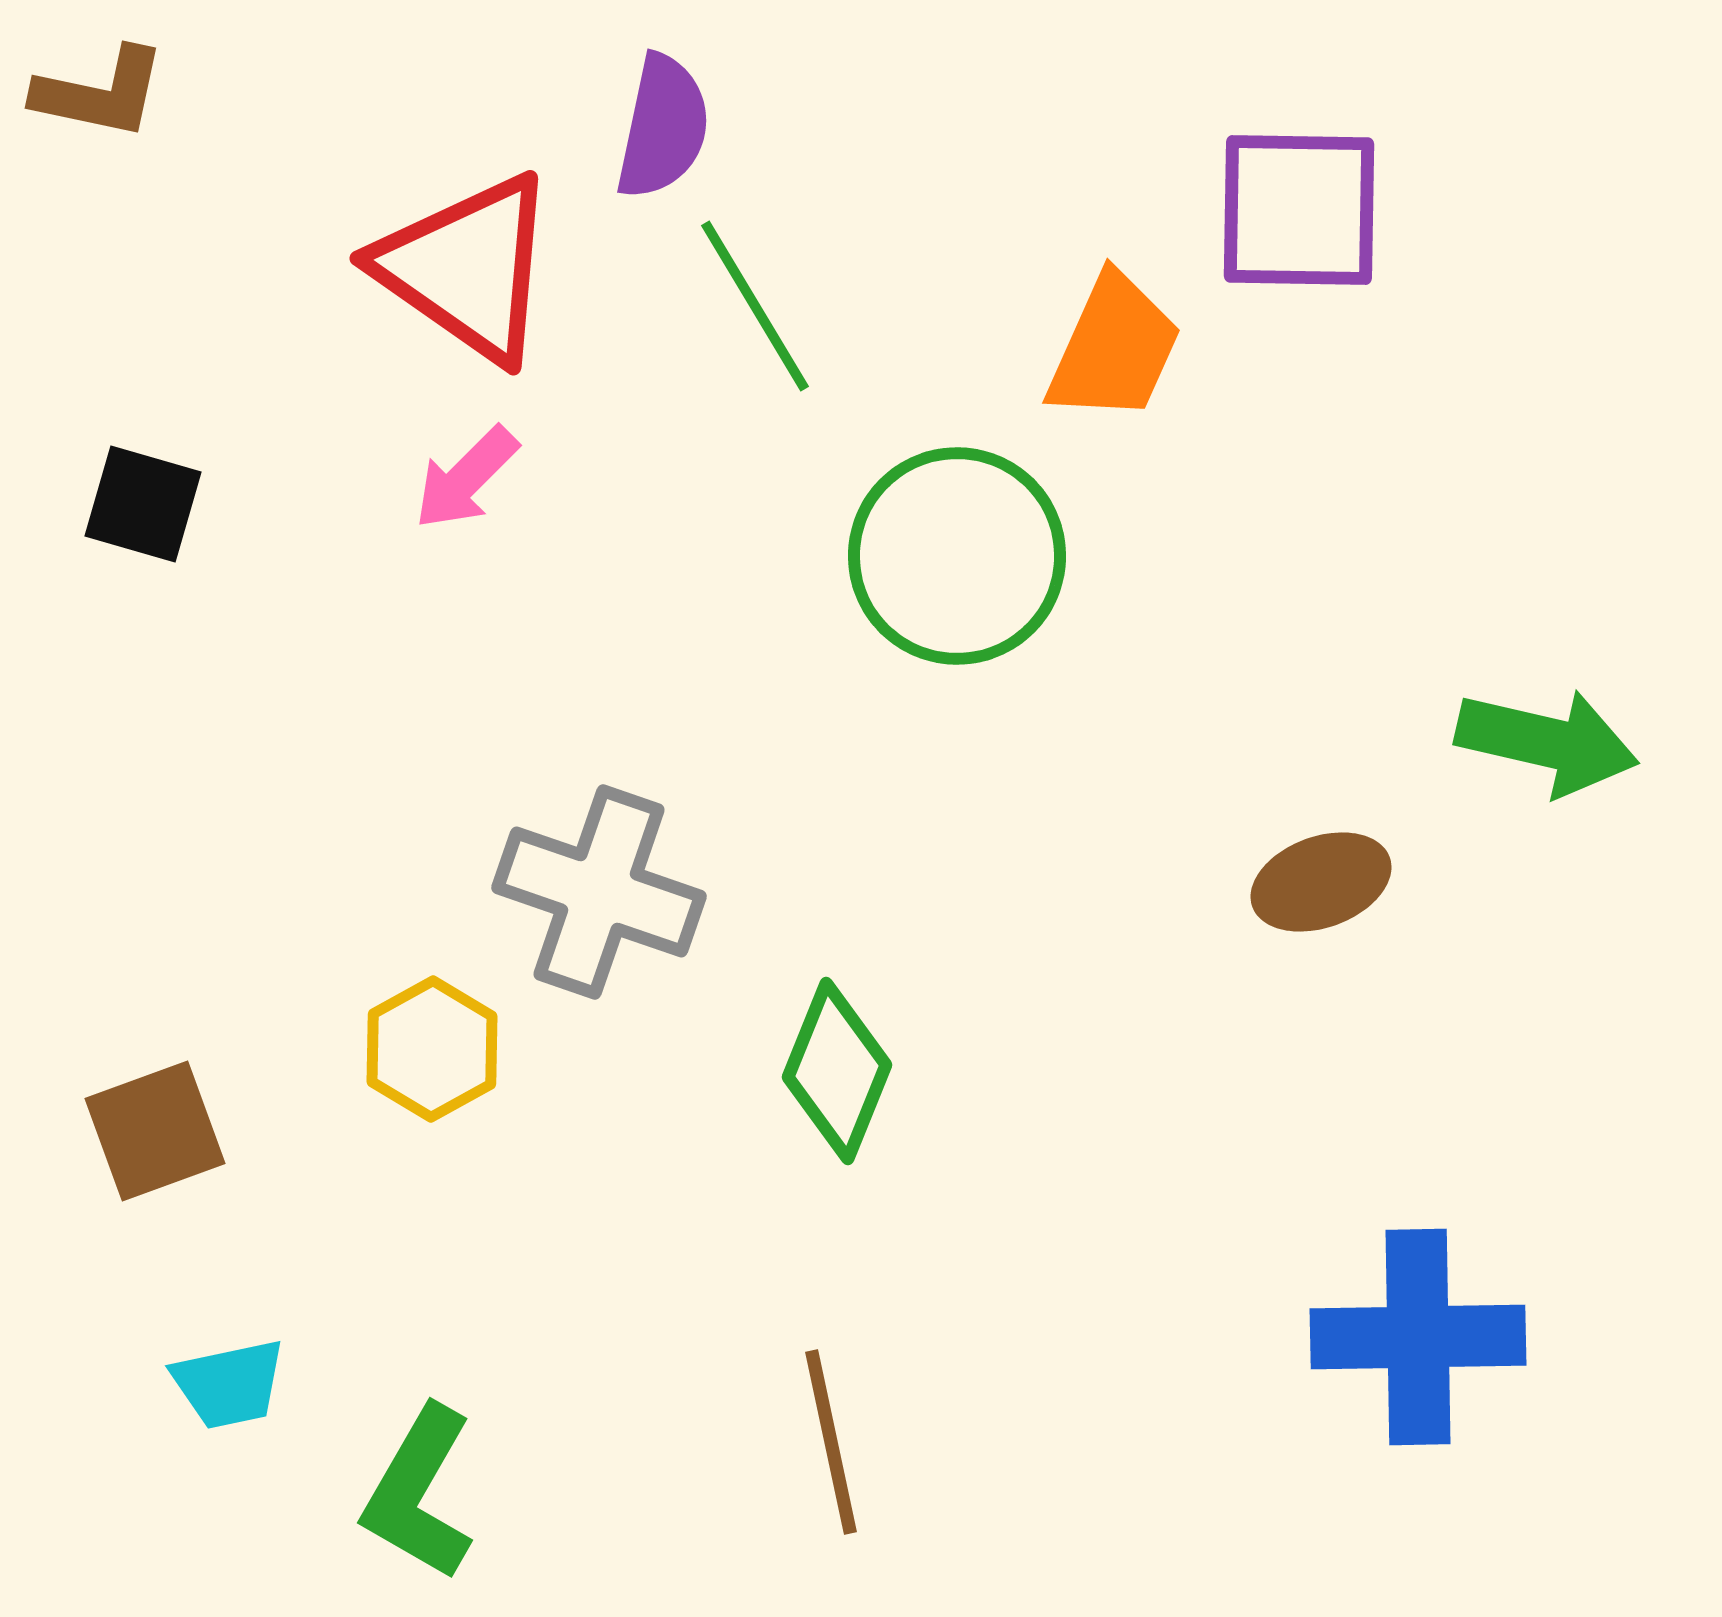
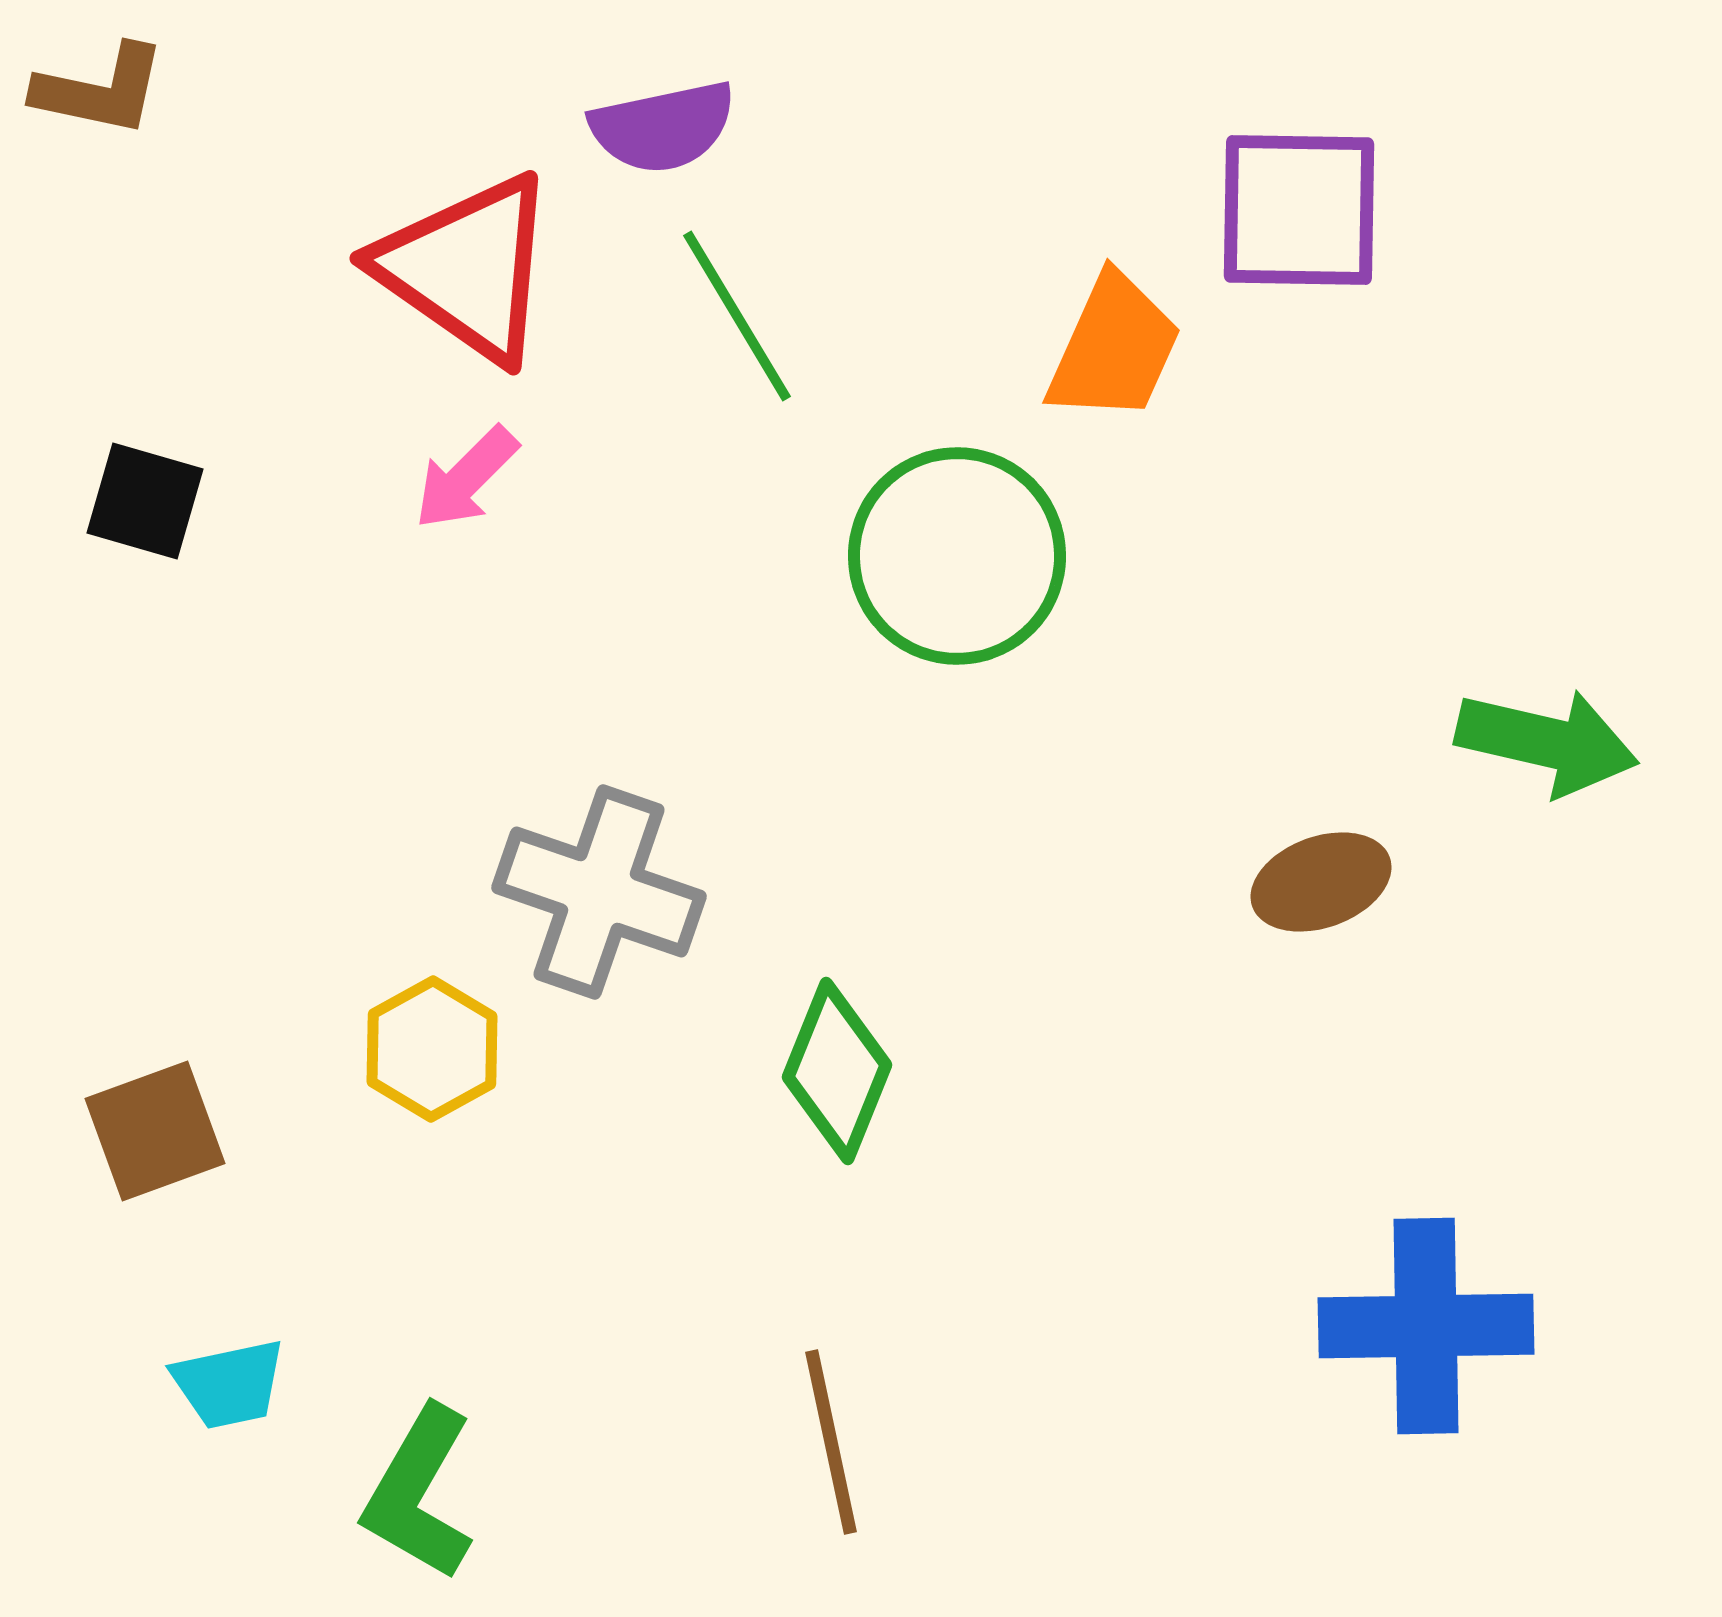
brown L-shape: moved 3 px up
purple semicircle: rotated 66 degrees clockwise
green line: moved 18 px left, 10 px down
black square: moved 2 px right, 3 px up
blue cross: moved 8 px right, 11 px up
